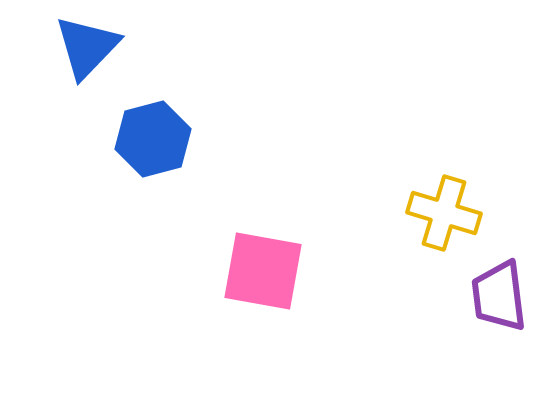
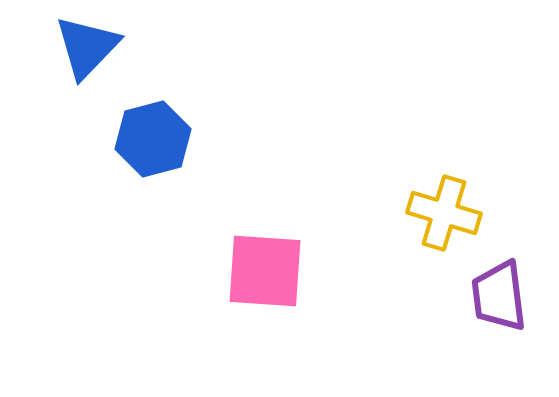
pink square: moved 2 px right; rotated 6 degrees counterclockwise
